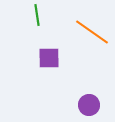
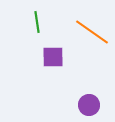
green line: moved 7 px down
purple square: moved 4 px right, 1 px up
